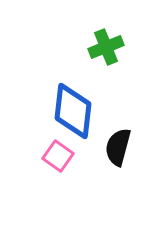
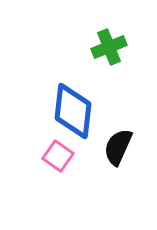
green cross: moved 3 px right
black semicircle: rotated 9 degrees clockwise
